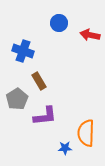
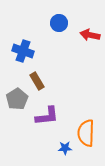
brown rectangle: moved 2 px left
purple L-shape: moved 2 px right
